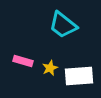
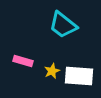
yellow star: moved 2 px right, 3 px down
white rectangle: rotated 8 degrees clockwise
